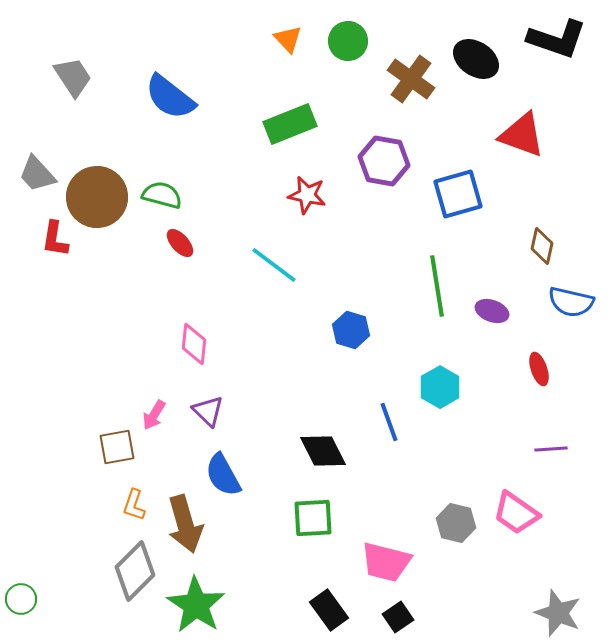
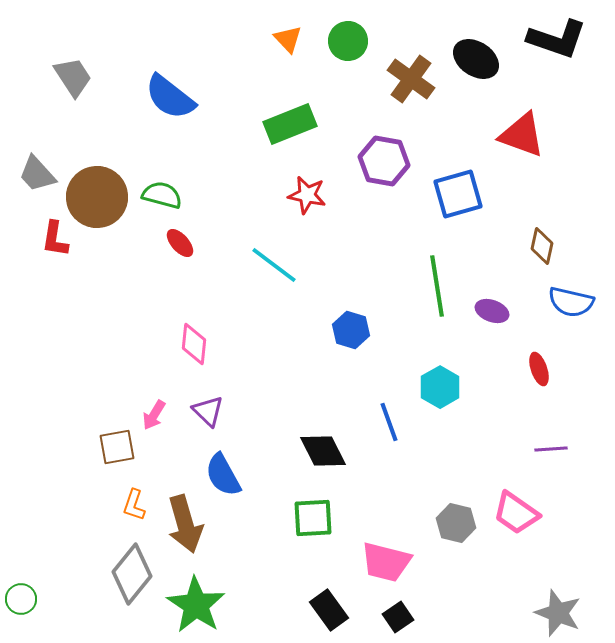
gray diamond at (135, 571): moved 3 px left, 3 px down; rotated 6 degrees counterclockwise
